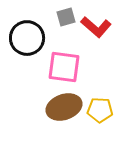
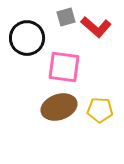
brown ellipse: moved 5 px left
